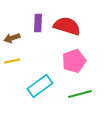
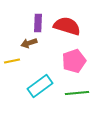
brown arrow: moved 17 px right, 5 px down
green line: moved 3 px left, 1 px up; rotated 10 degrees clockwise
